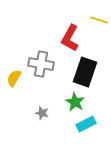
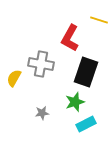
black rectangle: moved 1 px right
green star: rotated 24 degrees clockwise
gray star: rotated 24 degrees counterclockwise
